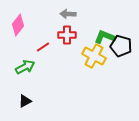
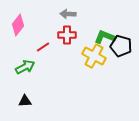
black triangle: rotated 24 degrees clockwise
